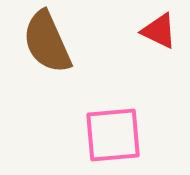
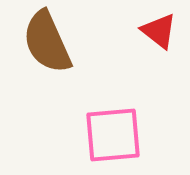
red triangle: rotated 12 degrees clockwise
